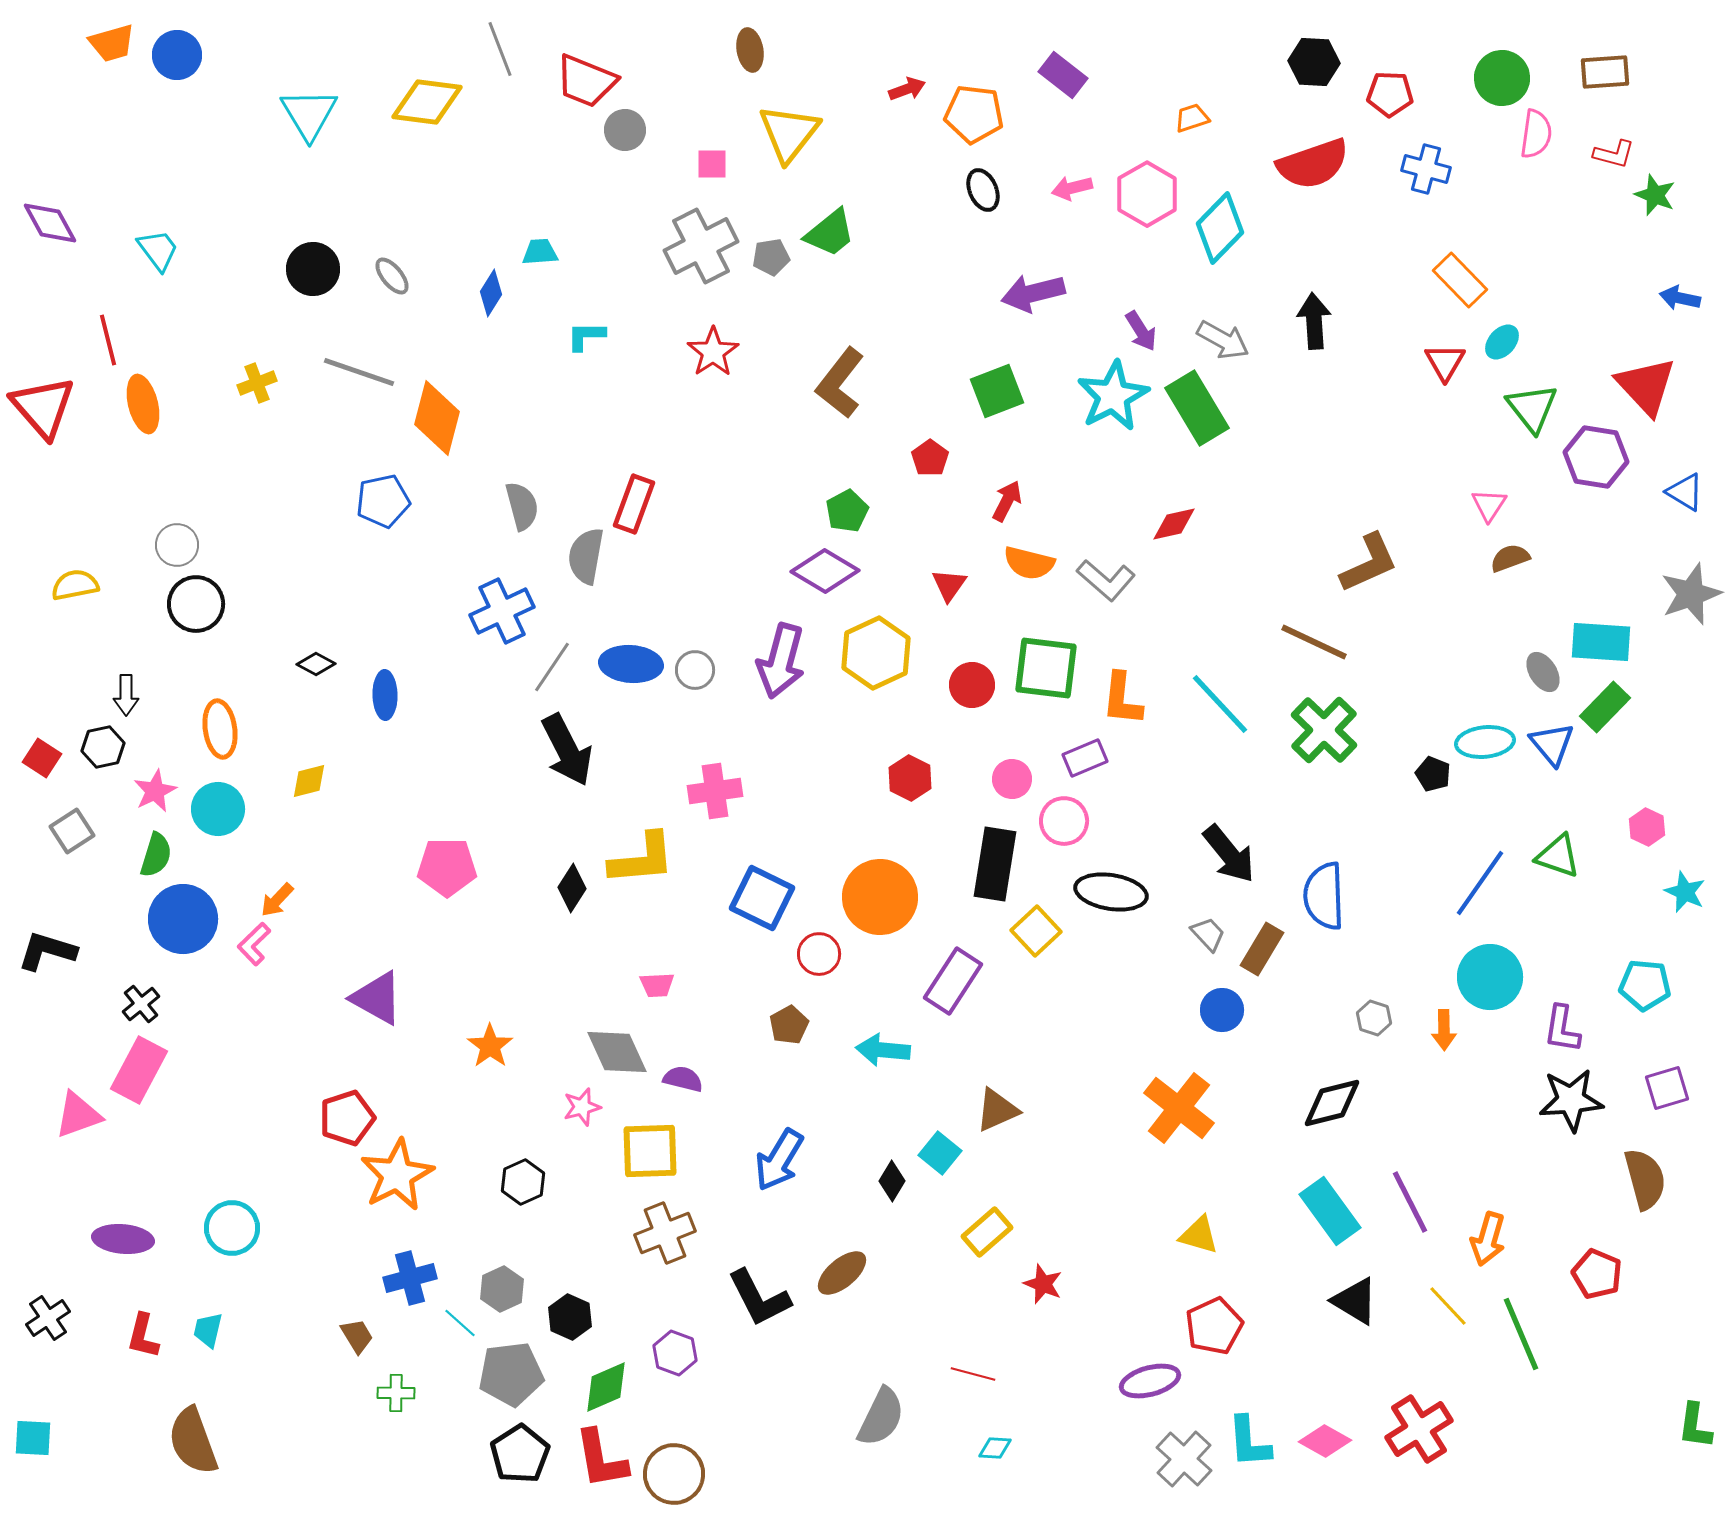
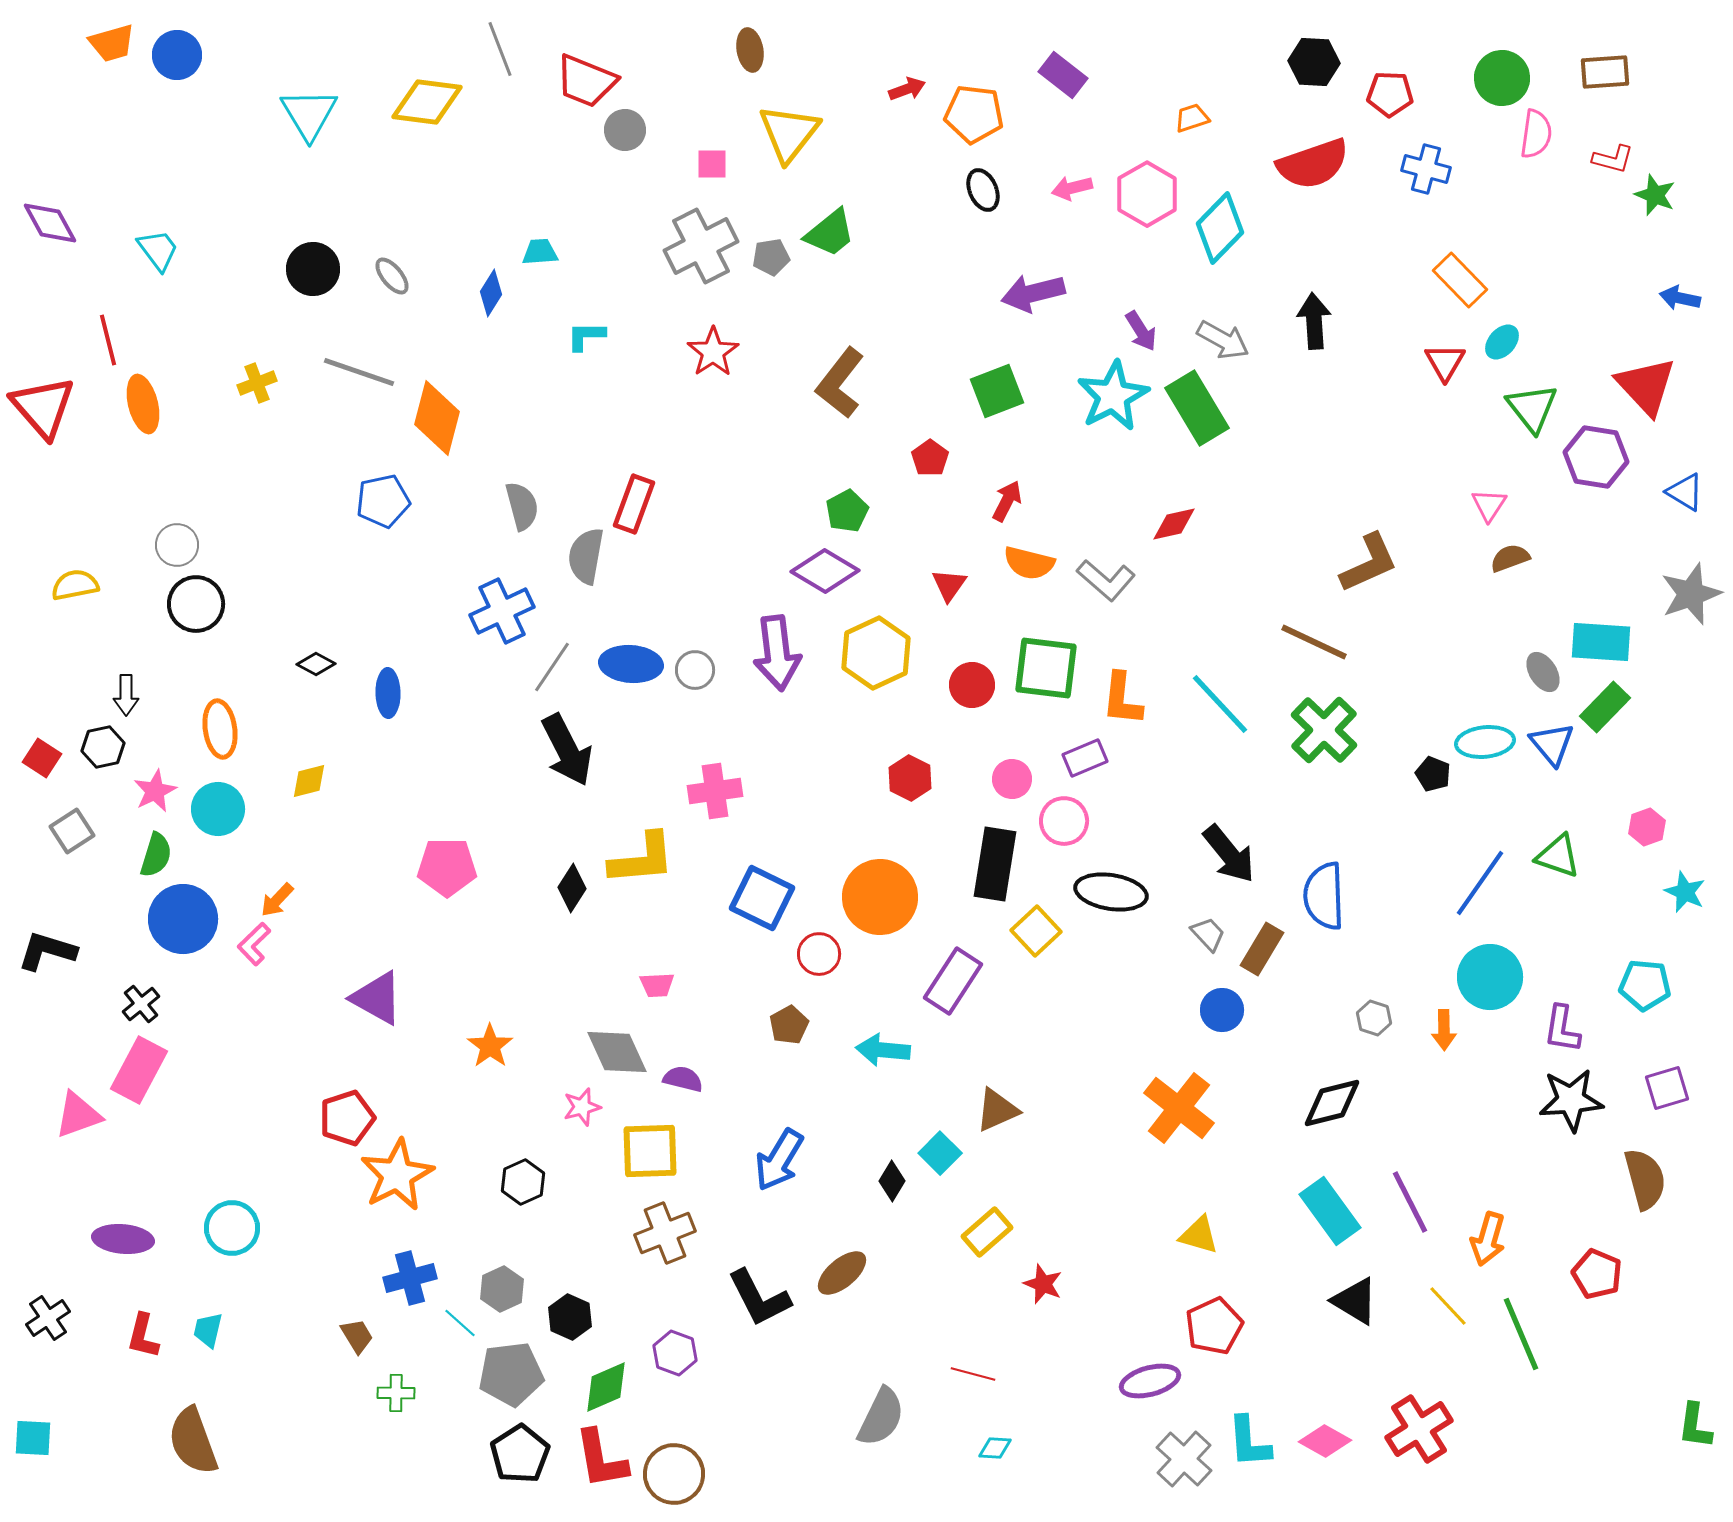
red L-shape at (1614, 154): moved 1 px left, 5 px down
purple arrow at (781, 661): moved 4 px left, 8 px up; rotated 22 degrees counterclockwise
blue ellipse at (385, 695): moved 3 px right, 2 px up
pink hexagon at (1647, 827): rotated 15 degrees clockwise
cyan square at (940, 1153): rotated 6 degrees clockwise
